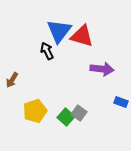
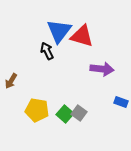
brown arrow: moved 1 px left, 1 px down
yellow pentagon: moved 2 px right, 1 px up; rotated 30 degrees clockwise
green square: moved 1 px left, 3 px up
